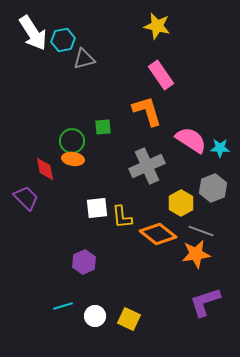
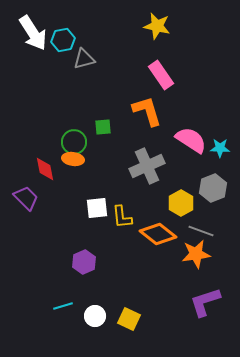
green circle: moved 2 px right, 1 px down
